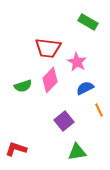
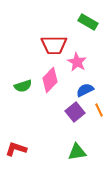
red trapezoid: moved 6 px right, 3 px up; rotated 8 degrees counterclockwise
blue semicircle: moved 2 px down
purple square: moved 11 px right, 9 px up
